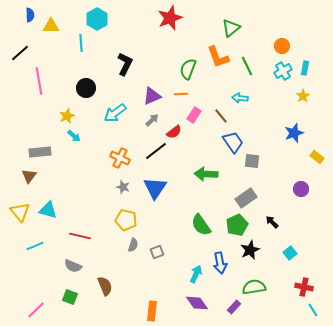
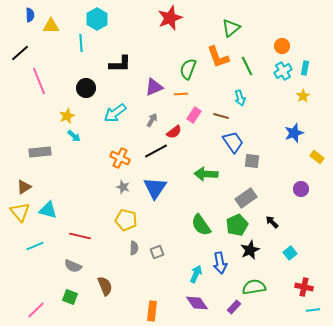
black L-shape at (125, 64): moved 5 px left; rotated 65 degrees clockwise
pink line at (39, 81): rotated 12 degrees counterclockwise
purple triangle at (152, 96): moved 2 px right, 9 px up
cyan arrow at (240, 98): rotated 112 degrees counterclockwise
brown line at (221, 116): rotated 35 degrees counterclockwise
gray arrow at (152, 120): rotated 16 degrees counterclockwise
black line at (156, 151): rotated 10 degrees clockwise
brown triangle at (29, 176): moved 5 px left, 11 px down; rotated 21 degrees clockwise
gray semicircle at (133, 245): moved 1 px right, 3 px down; rotated 16 degrees counterclockwise
cyan line at (313, 310): rotated 64 degrees counterclockwise
